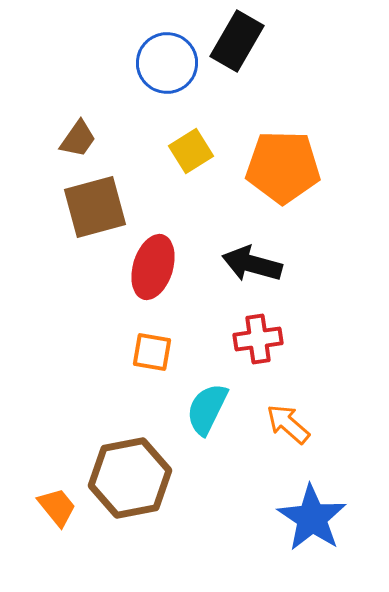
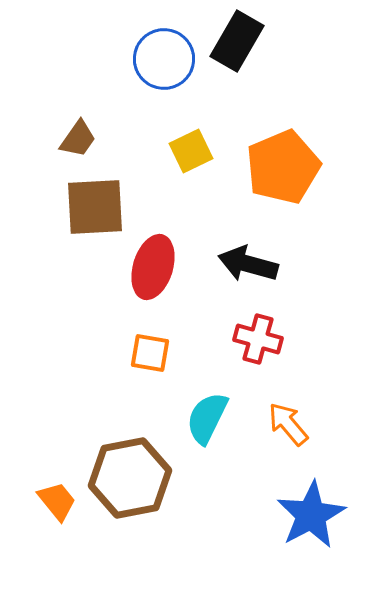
blue circle: moved 3 px left, 4 px up
yellow square: rotated 6 degrees clockwise
orange pentagon: rotated 24 degrees counterclockwise
brown square: rotated 12 degrees clockwise
black arrow: moved 4 px left
red cross: rotated 24 degrees clockwise
orange square: moved 2 px left, 1 px down
cyan semicircle: moved 9 px down
orange arrow: rotated 9 degrees clockwise
orange trapezoid: moved 6 px up
blue star: moved 1 px left, 3 px up; rotated 10 degrees clockwise
